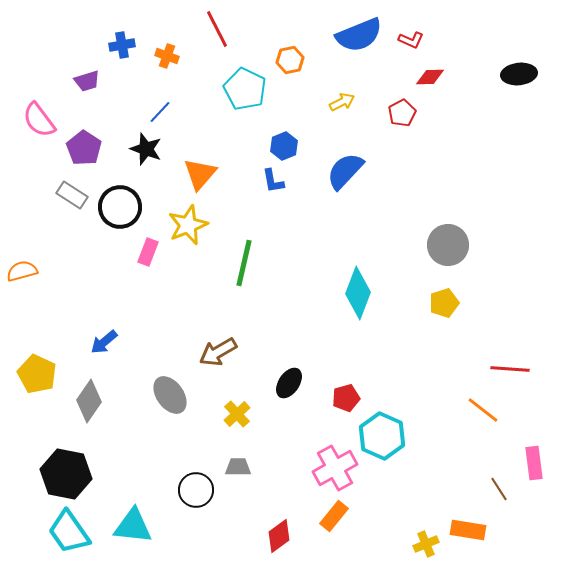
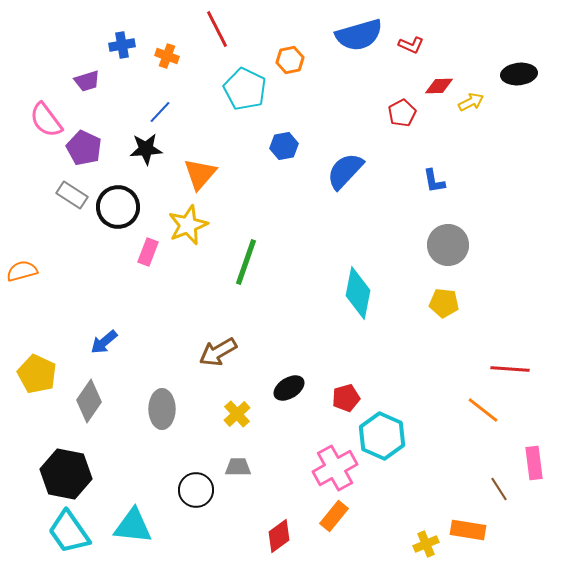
blue semicircle at (359, 35): rotated 6 degrees clockwise
red L-shape at (411, 40): moved 5 px down
red diamond at (430, 77): moved 9 px right, 9 px down
yellow arrow at (342, 102): moved 129 px right
pink semicircle at (39, 120): moved 7 px right
blue hexagon at (284, 146): rotated 12 degrees clockwise
purple pentagon at (84, 148): rotated 8 degrees counterclockwise
black star at (146, 149): rotated 24 degrees counterclockwise
blue L-shape at (273, 181): moved 161 px right
black circle at (120, 207): moved 2 px left
green line at (244, 263): moved 2 px right, 1 px up; rotated 6 degrees clockwise
cyan diamond at (358, 293): rotated 9 degrees counterclockwise
yellow pentagon at (444, 303): rotated 24 degrees clockwise
black ellipse at (289, 383): moved 5 px down; rotated 24 degrees clockwise
gray ellipse at (170, 395): moved 8 px left, 14 px down; rotated 36 degrees clockwise
